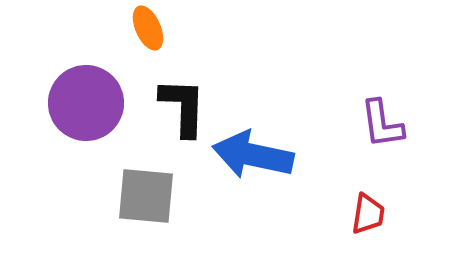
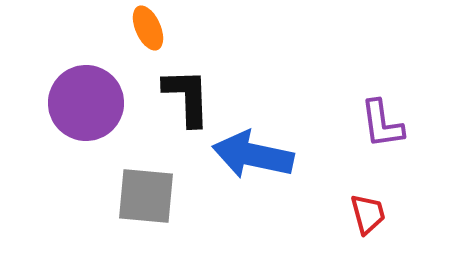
black L-shape: moved 4 px right, 10 px up; rotated 4 degrees counterclockwise
red trapezoid: rotated 24 degrees counterclockwise
